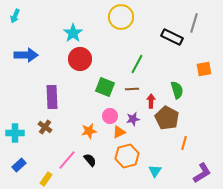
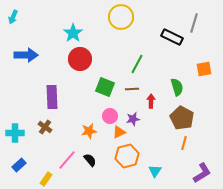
cyan arrow: moved 2 px left, 1 px down
green semicircle: moved 3 px up
brown pentagon: moved 15 px right
